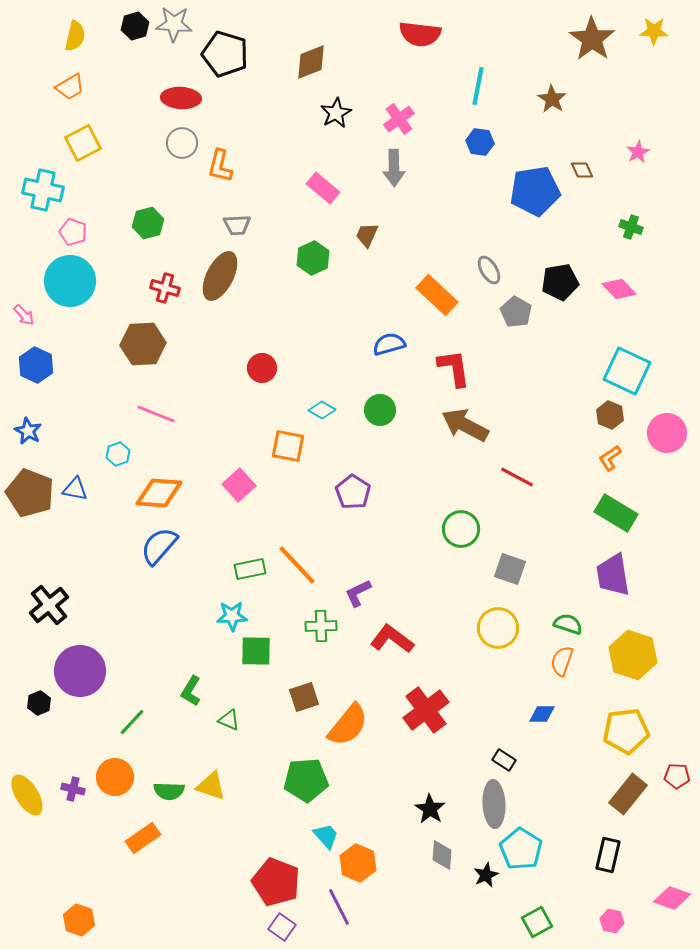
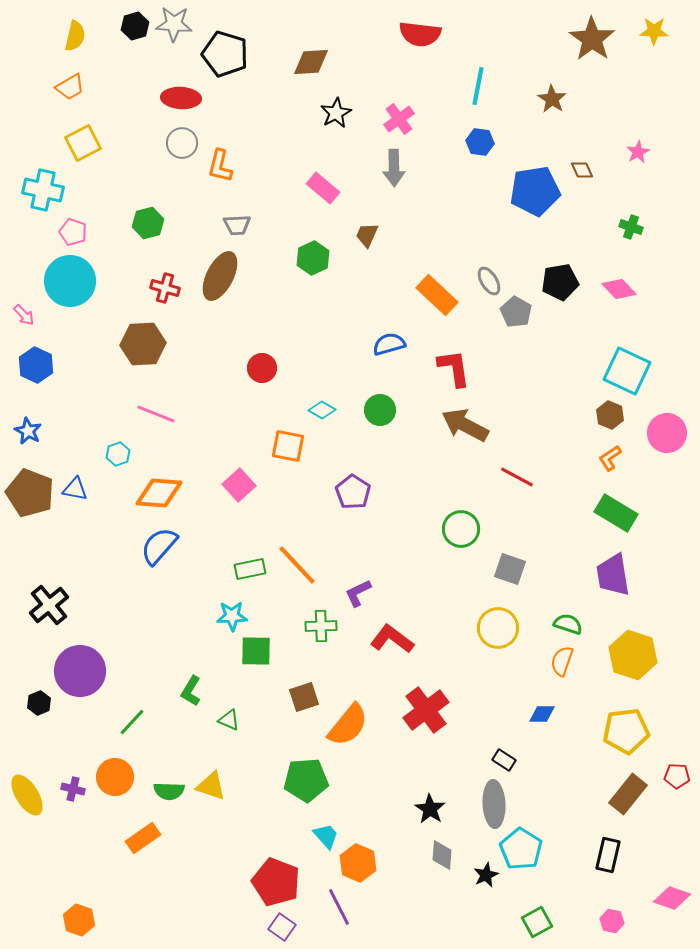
brown diamond at (311, 62): rotated 18 degrees clockwise
gray ellipse at (489, 270): moved 11 px down
